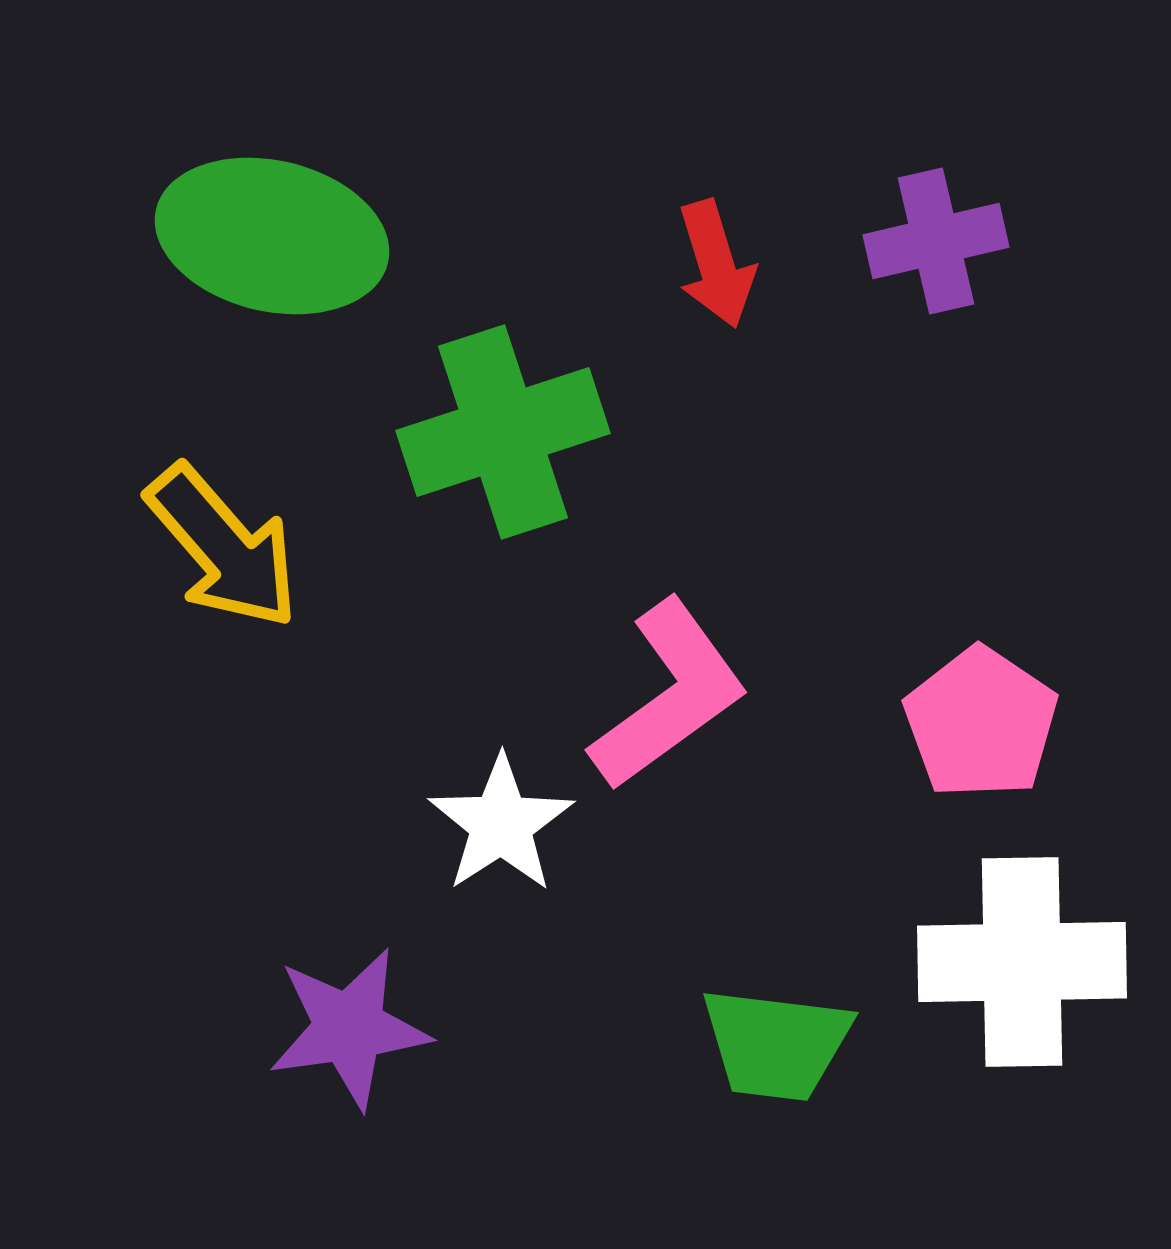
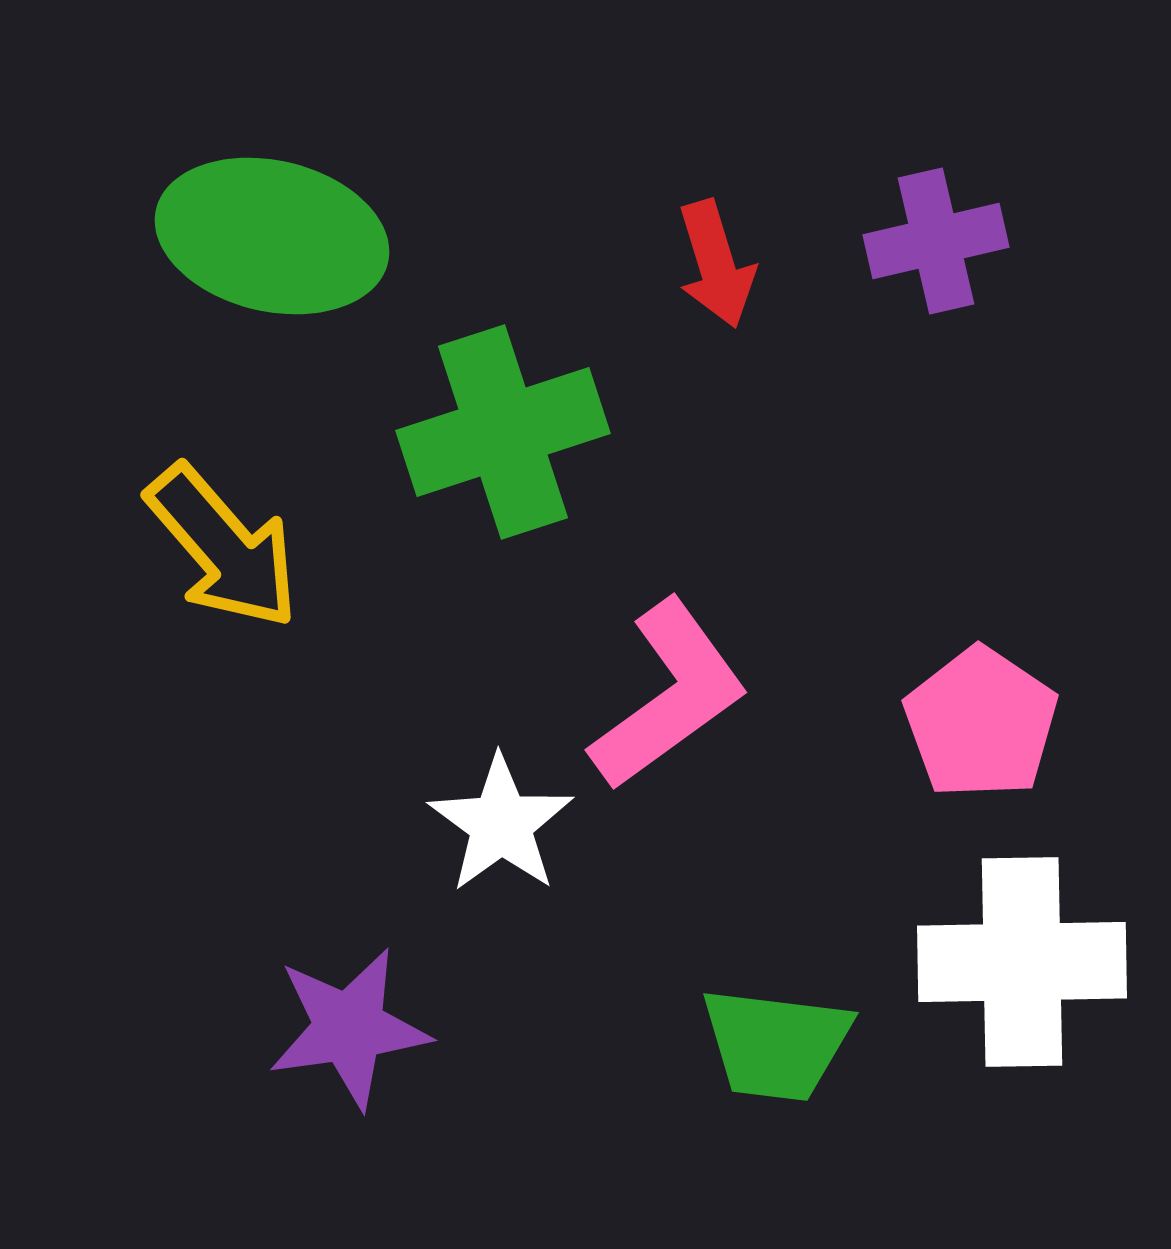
white star: rotated 3 degrees counterclockwise
